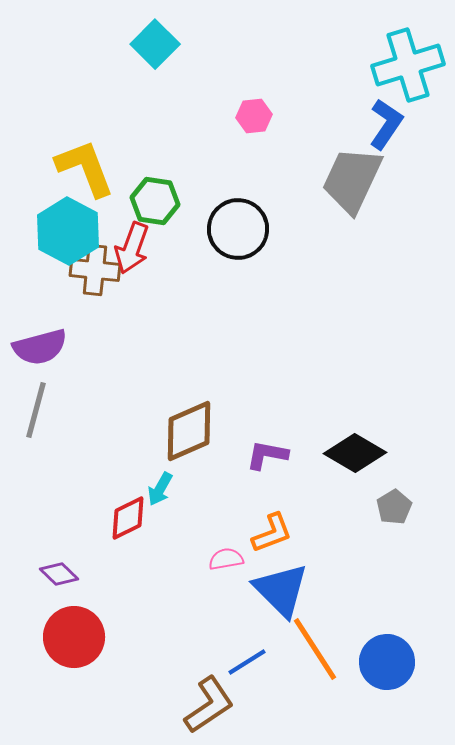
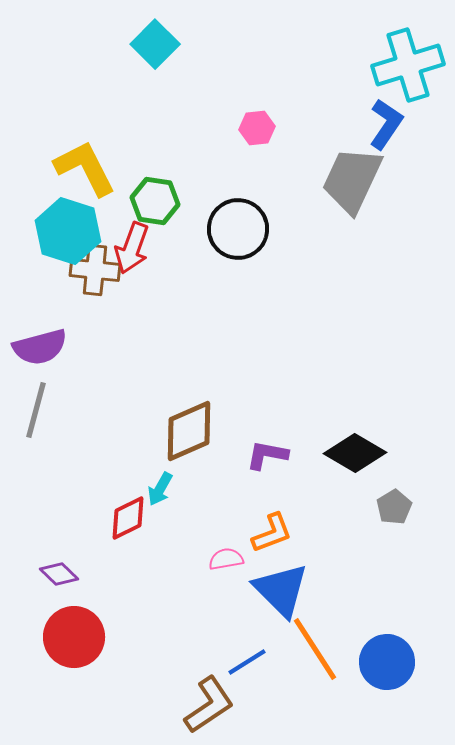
pink hexagon: moved 3 px right, 12 px down
yellow L-shape: rotated 6 degrees counterclockwise
cyan hexagon: rotated 10 degrees counterclockwise
